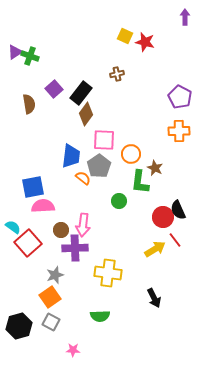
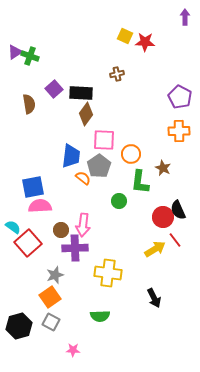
red star: rotated 12 degrees counterclockwise
black rectangle: rotated 55 degrees clockwise
brown star: moved 8 px right
pink semicircle: moved 3 px left
